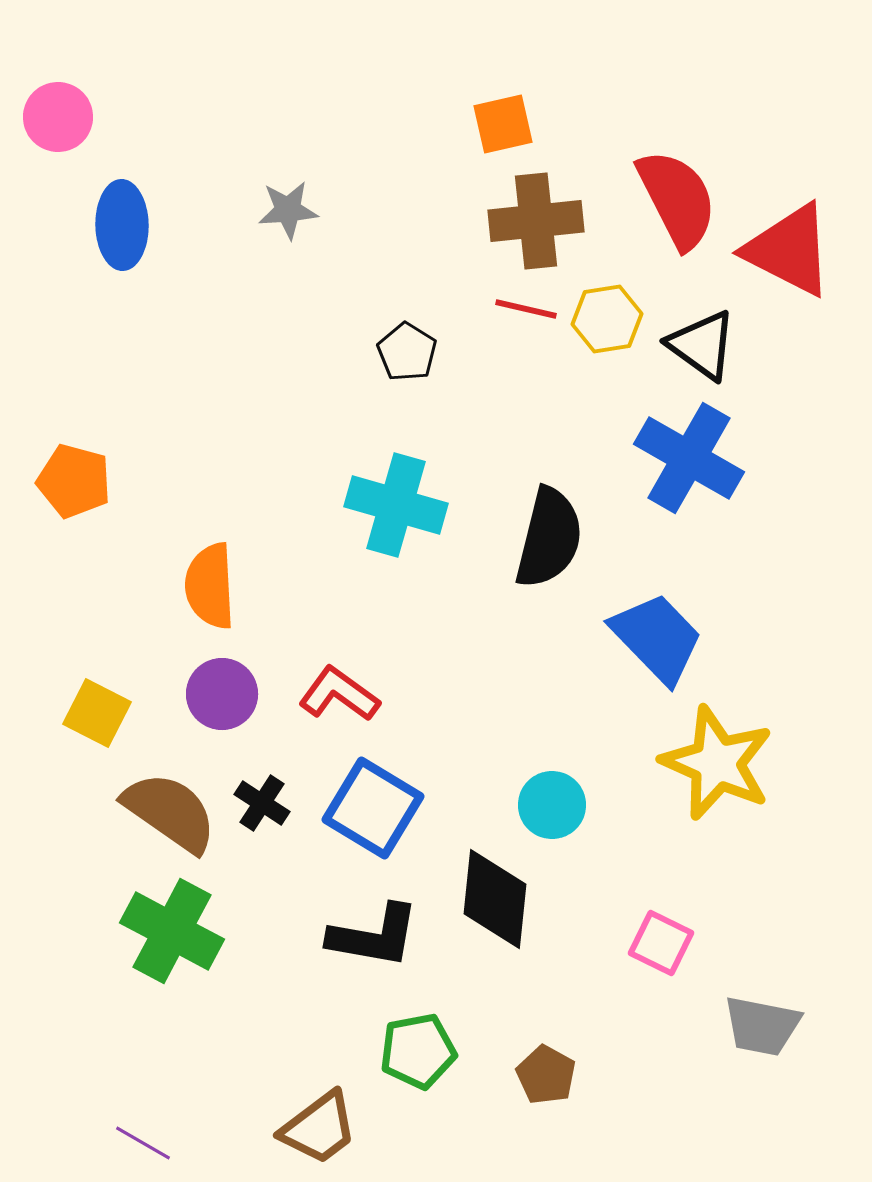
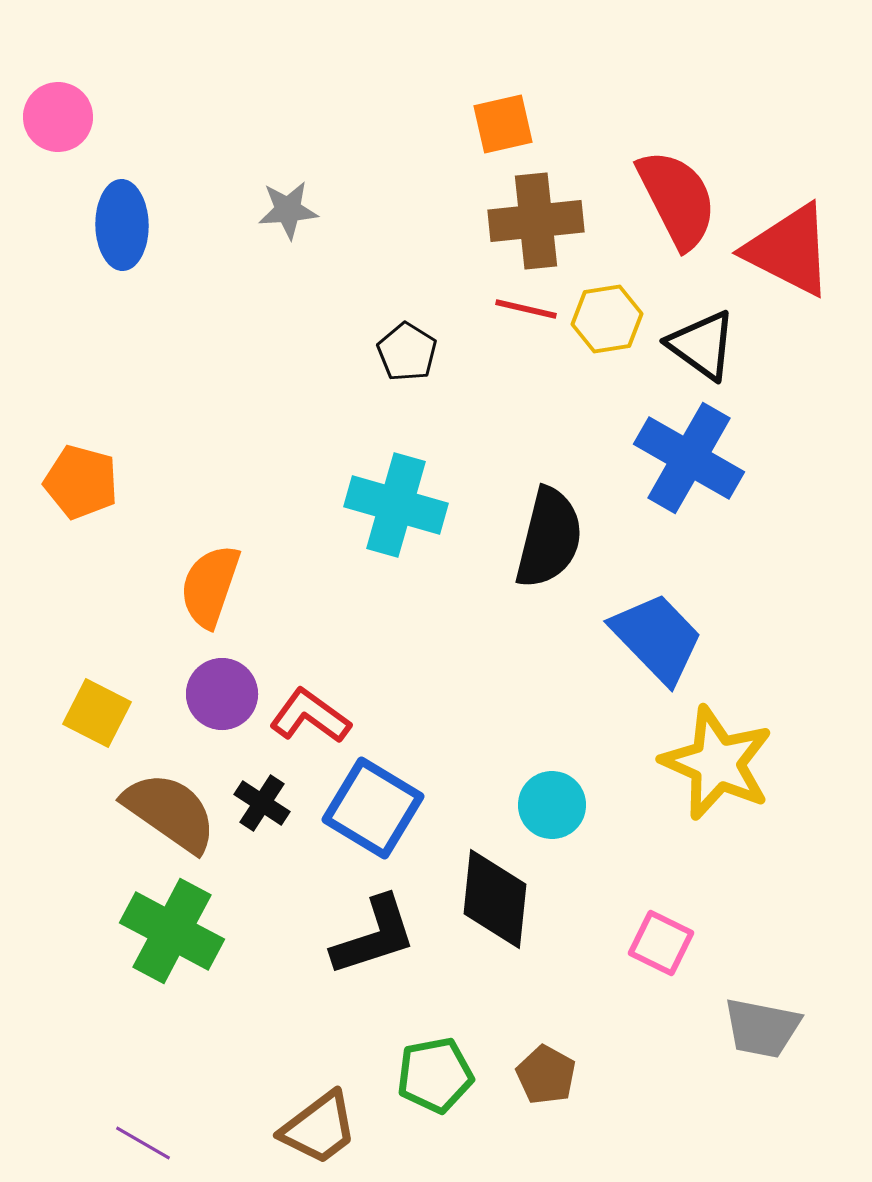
orange pentagon: moved 7 px right, 1 px down
orange semicircle: rotated 22 degrees clockwise
red L-shape: moved 29 px left, 22 px down
black L-shape: rotated 28 degrees counterclockwise
gray trapezoid: moved 2 px down
green pentagon: moved 17 px right, 24 px down
